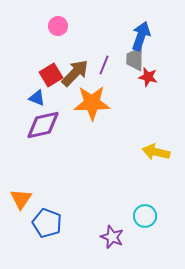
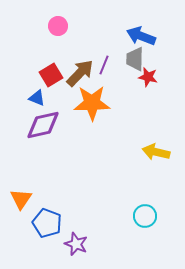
blue arrow: rotated 88 degrees counterclockwise
brown arrow: moved 5 px right
purple star: moved 36 px left, 7 px down
